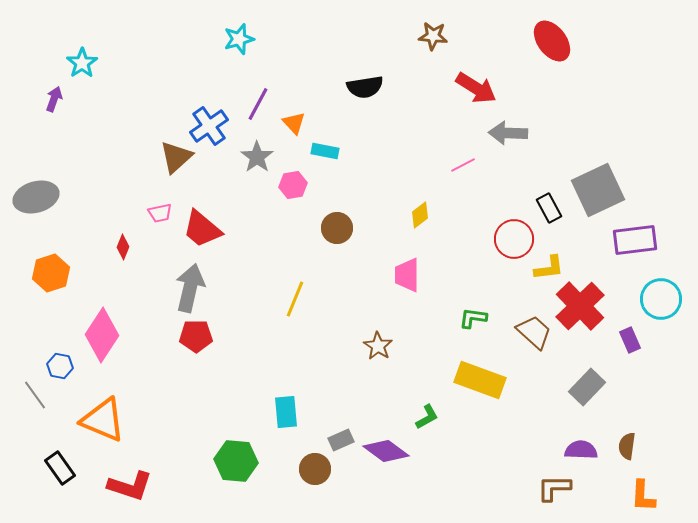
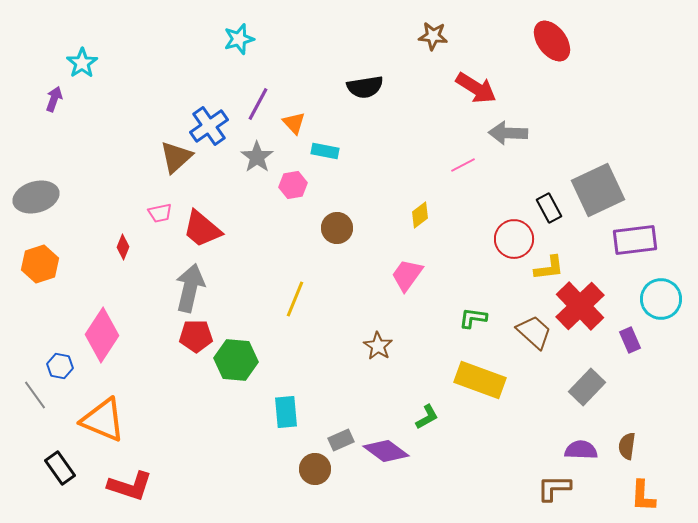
orange hexagon at (51, 273): moved 11 px left, 9 px up
pink trapezoid at (407, 275): rotated 36 degrees clockwise
green hexagon at (236, 461): moved 101 px up
